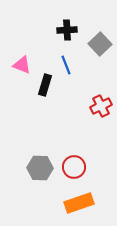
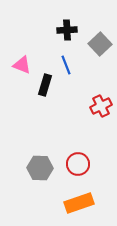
red circle: moved 4 px right, 3 px up
